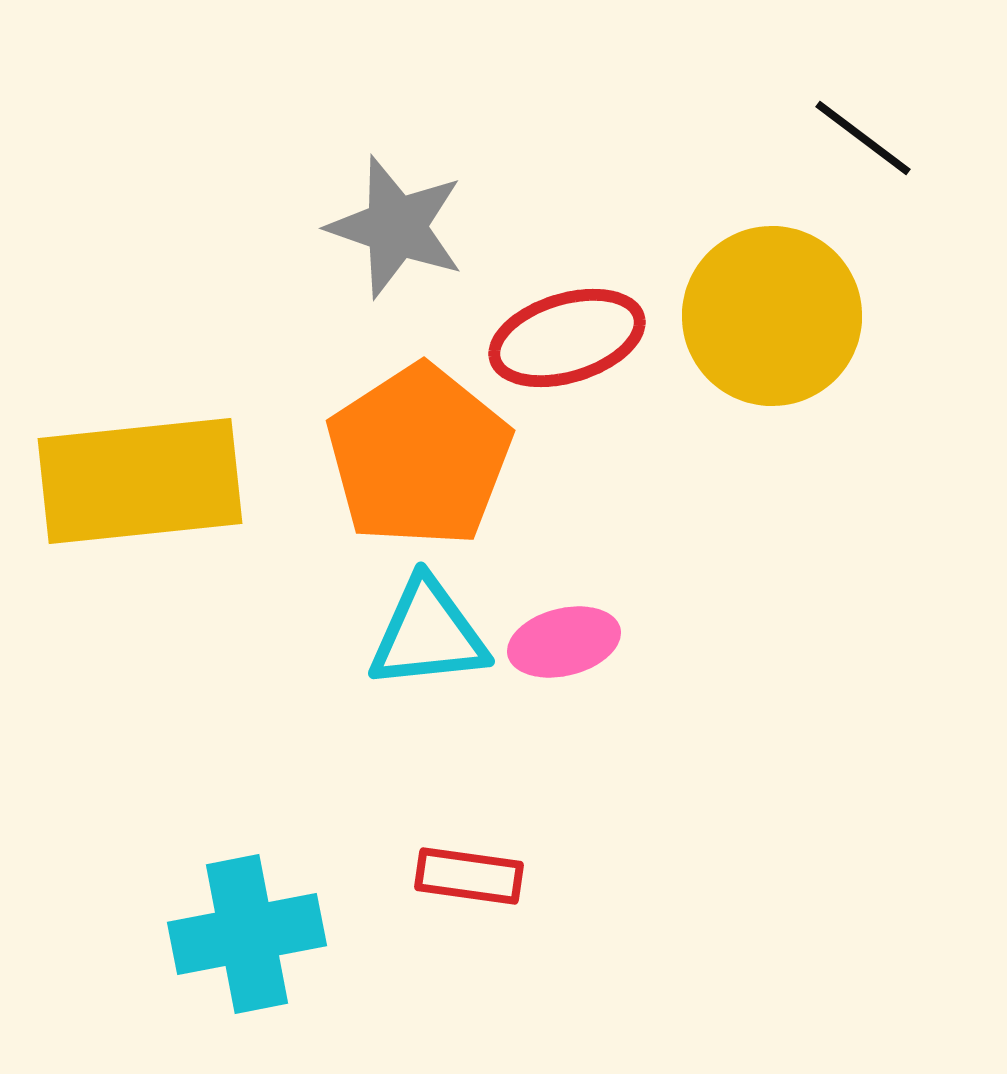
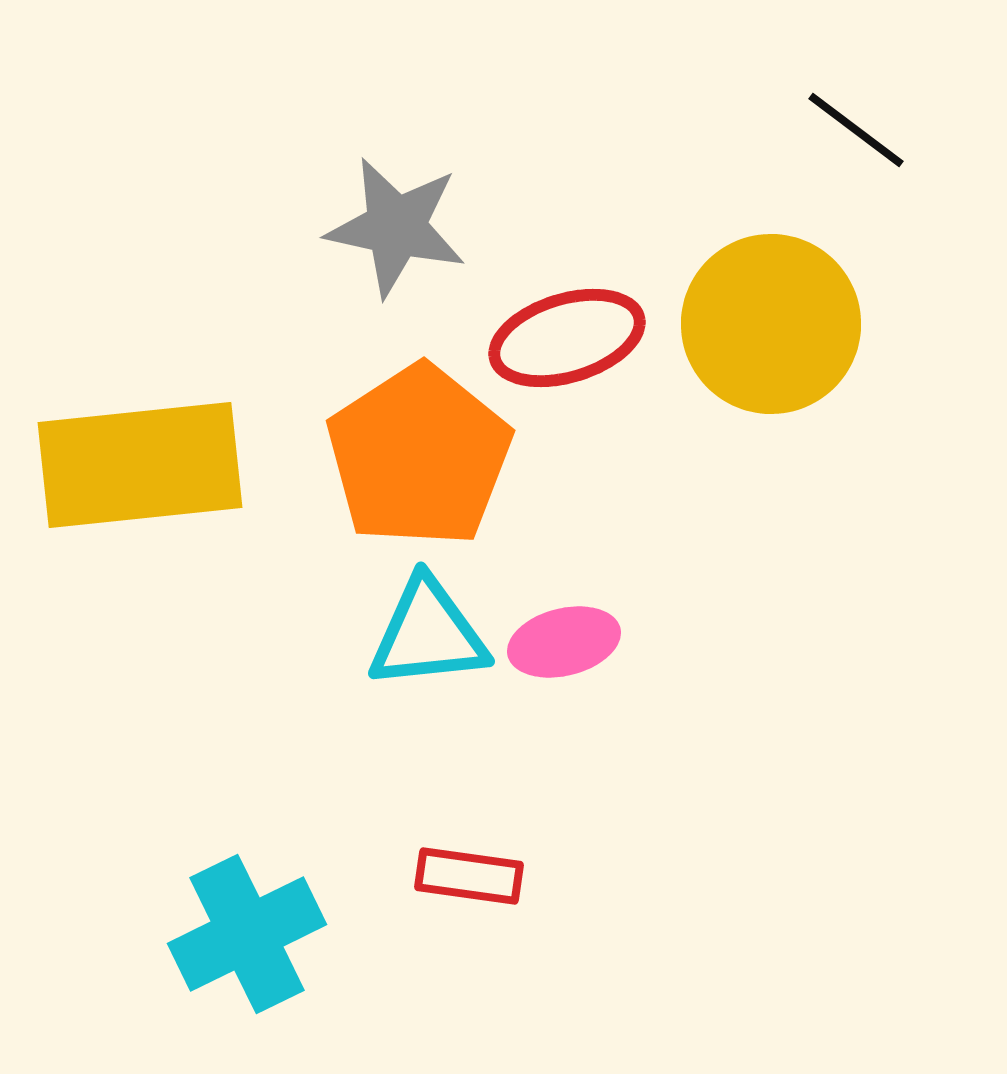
black line: moved 7 px left, 8 px up
gray star: rotated 7 degrees counterclockwise
yellow circle: moved 1 px left, 8 px down
yellow rectangle: moved 16 px up
cyan cross: rotated 15 degrees counterclockwise
